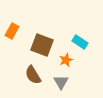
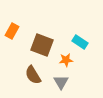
orange star: rotated 16 degrees clockwise
